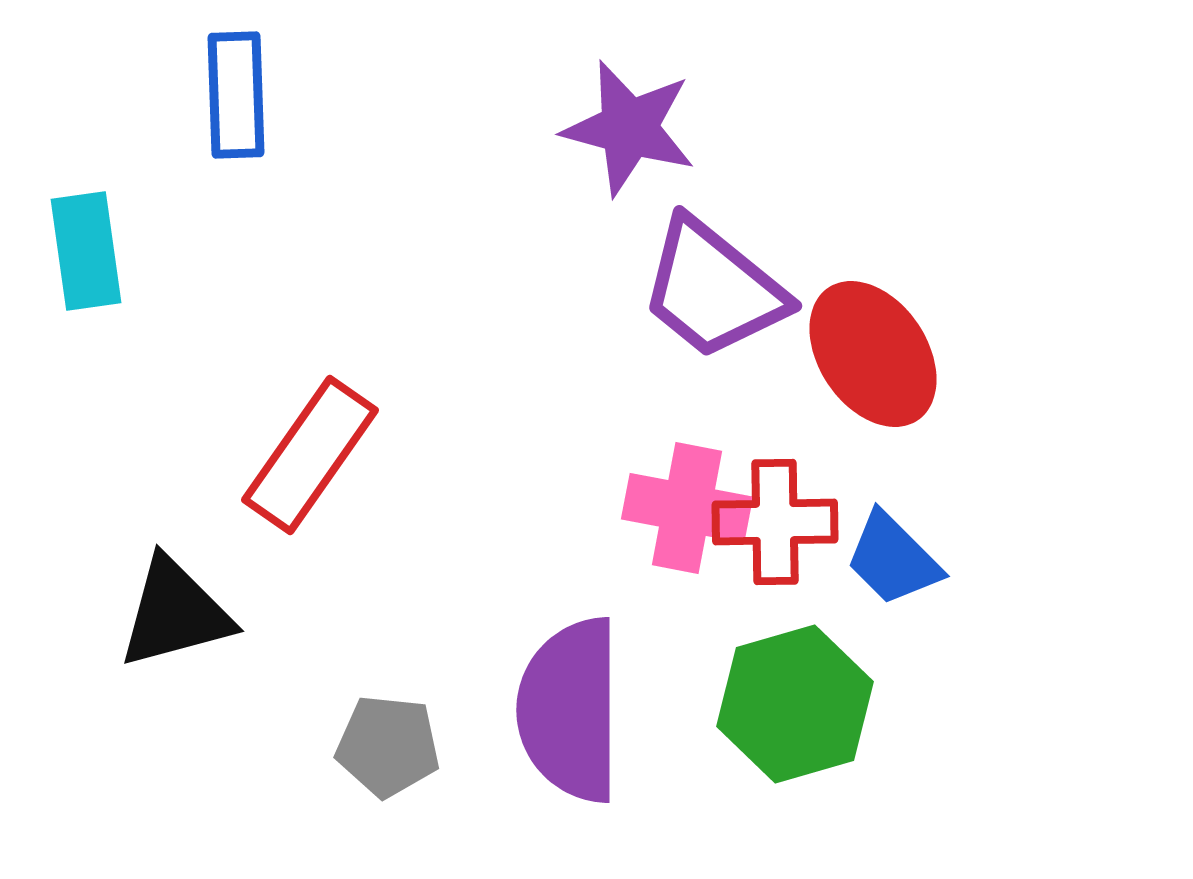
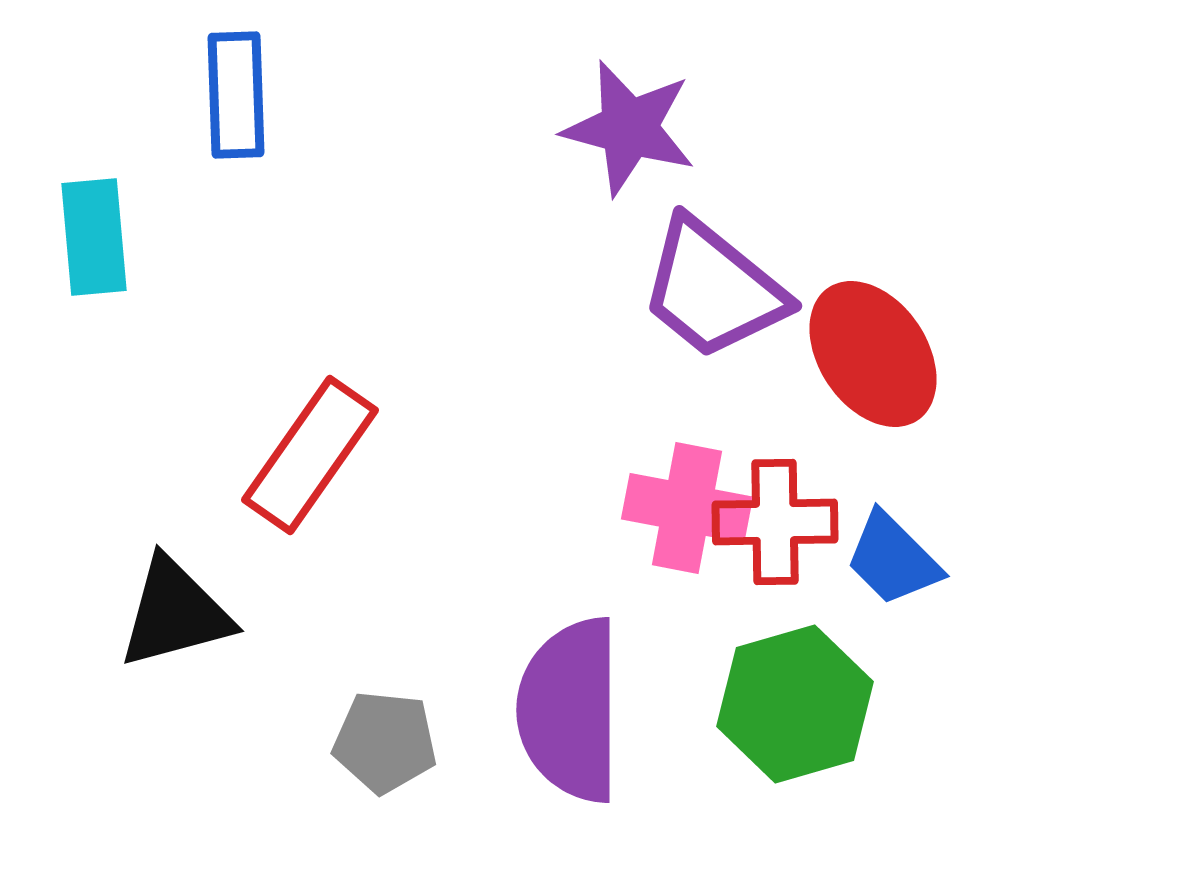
cyan rectangle: moved 8 px right, 14 px up; rotated 3 degrees clockwise
gray pentagon: moved 3 px left, 4 px up
